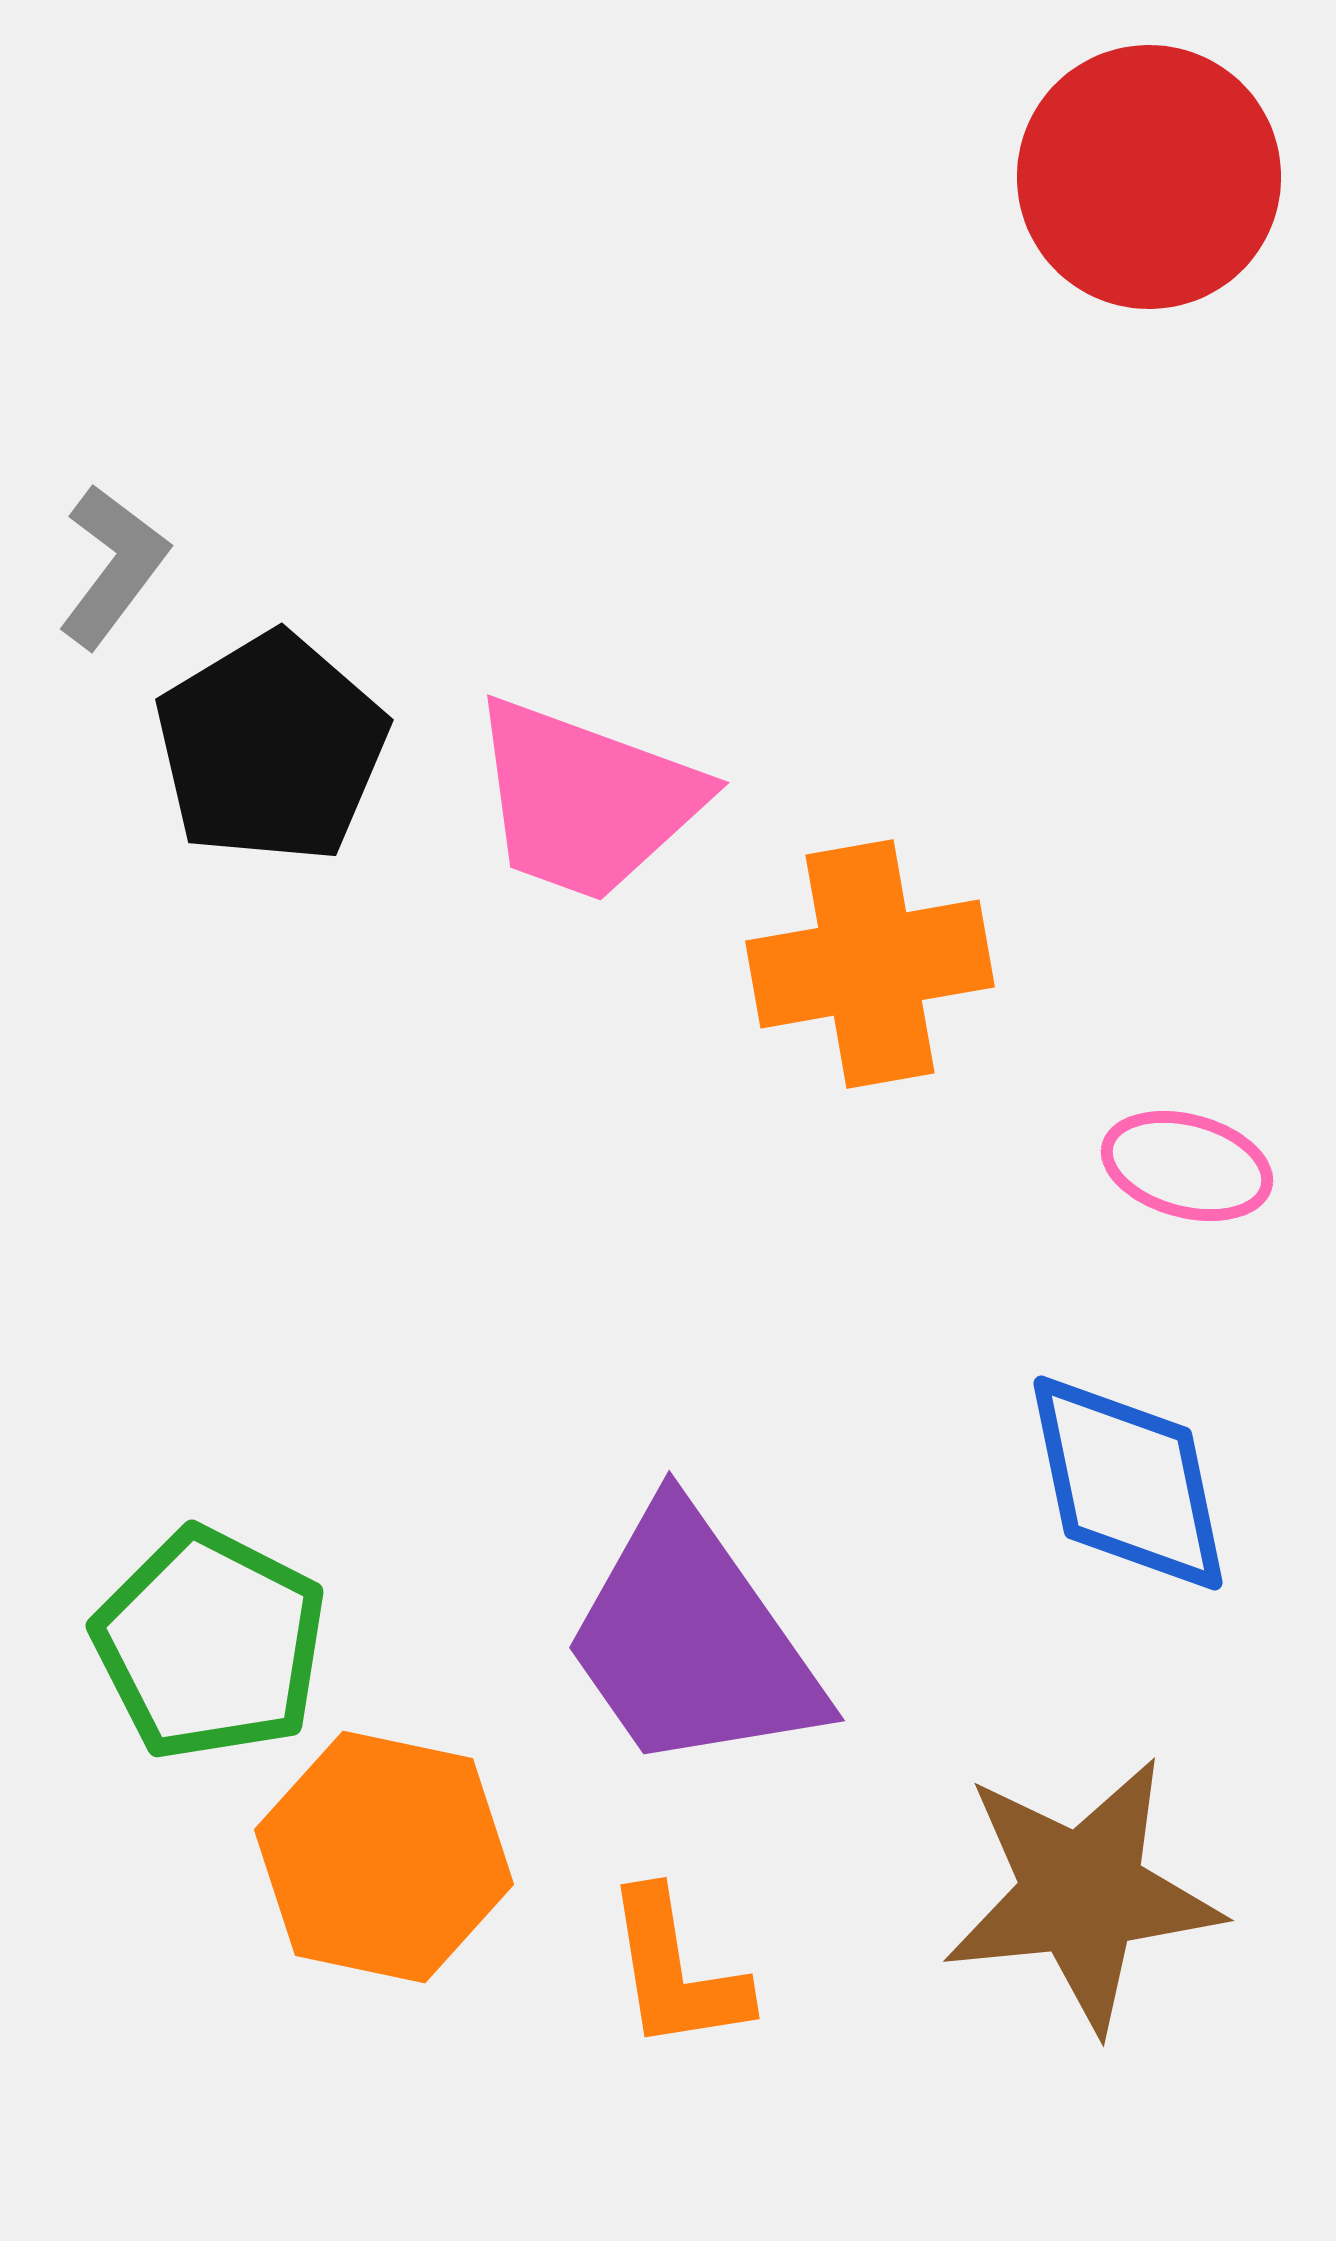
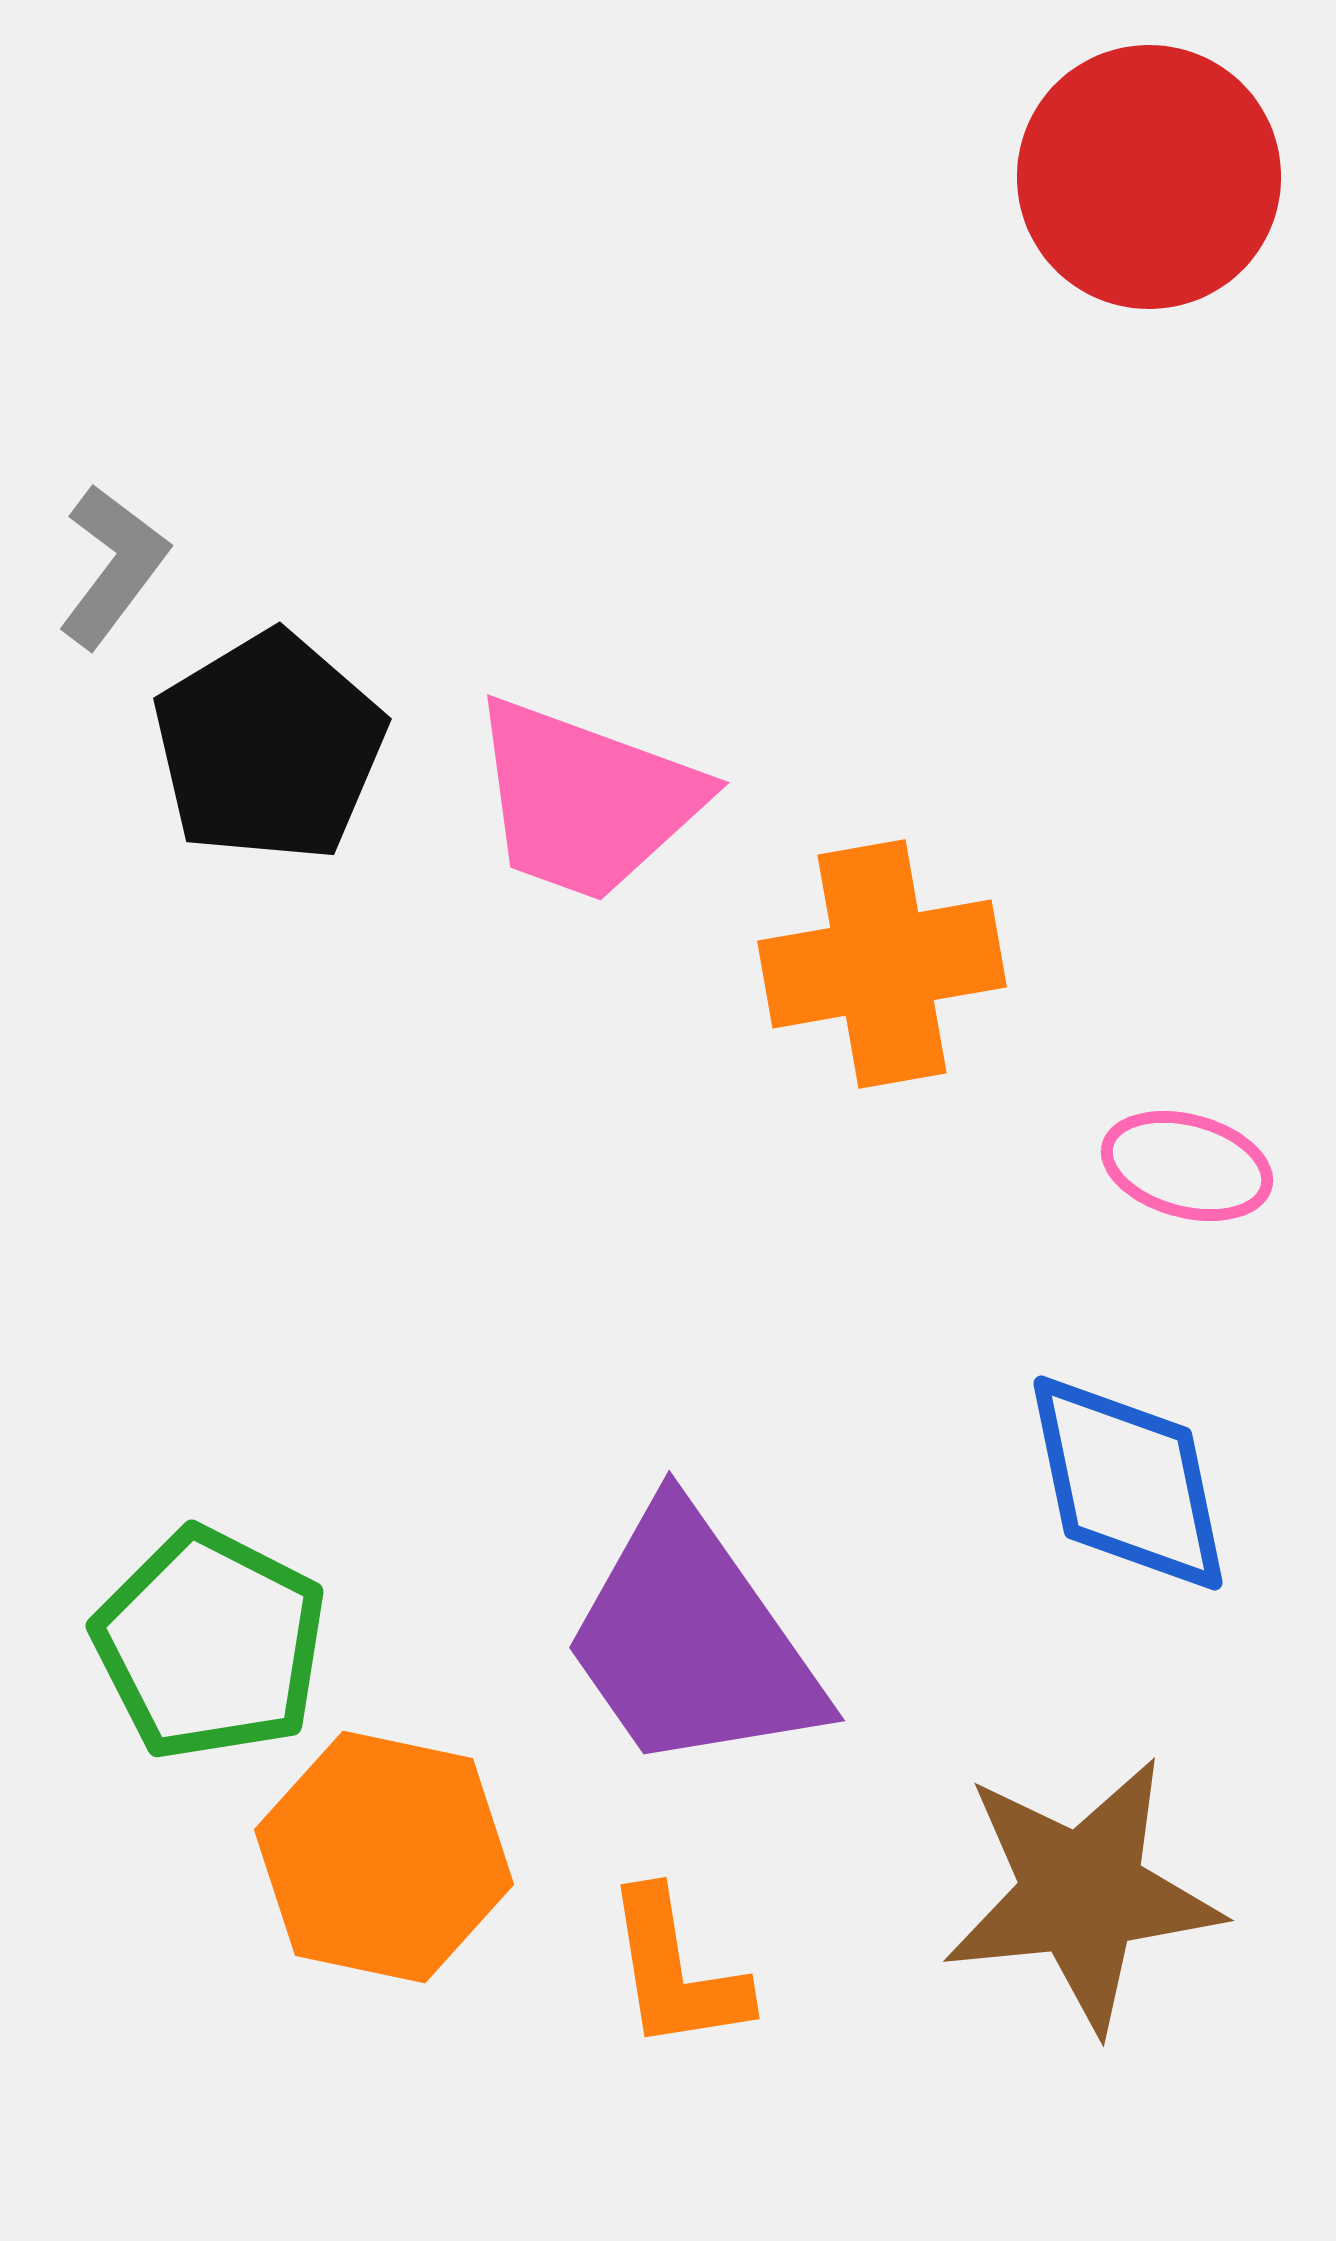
black pentagon: moved 2 px left, 1 px up
orange cross: moved 12 px right
